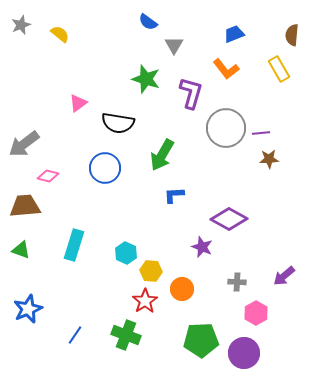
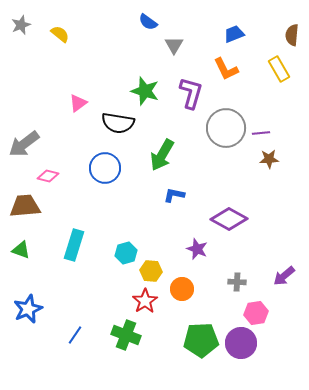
orange L-shape: rotated 12 degrees clockwise
green star: moved 1 px left, 12 px down
blue L-shape: rotated 15 degrees clockwise
purple star: moved 5 px left, 2 px down
cyan hexagon: rotated 20 degrees clockwise
pink hexagon: rotated 20 degrees clockwise
purple circle: moved 3 px left, 10 px up
